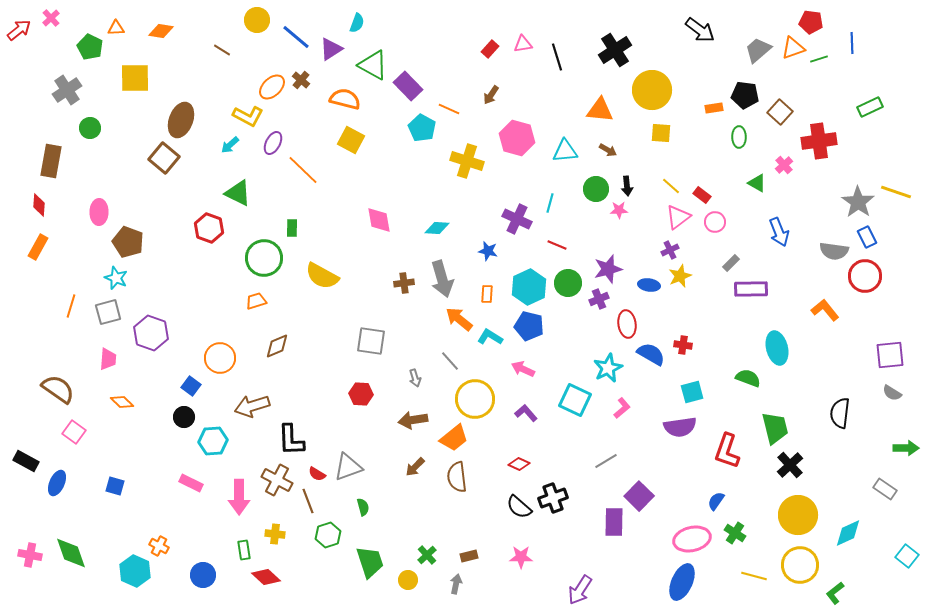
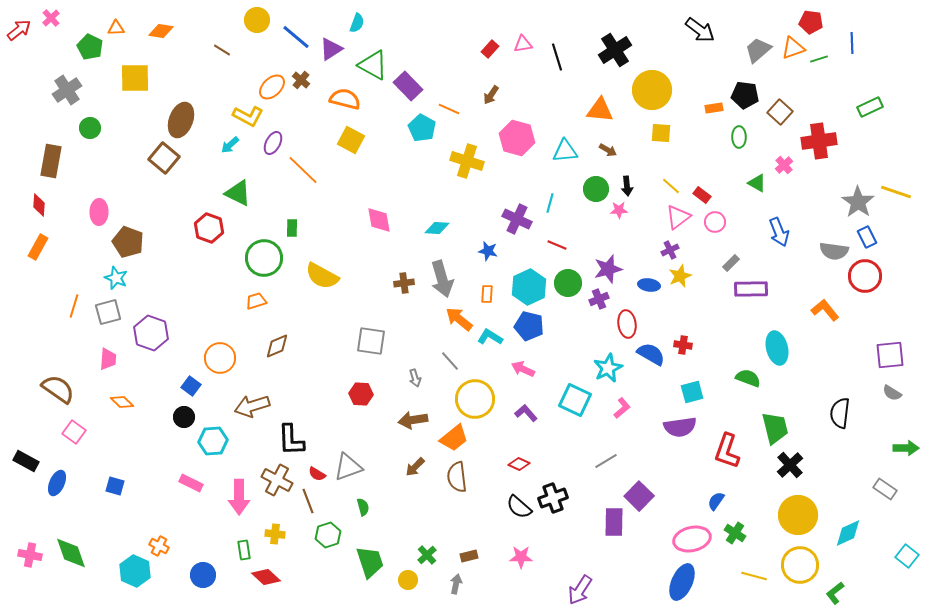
orange line at (71, 306): moved 3 px right
